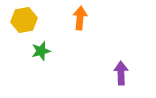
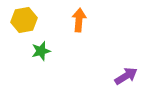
orange arrow: moved 1 px left, 2 px down
purple arrow: moved 5 px right, 3 px down; rotated 60 degrees clockwise
